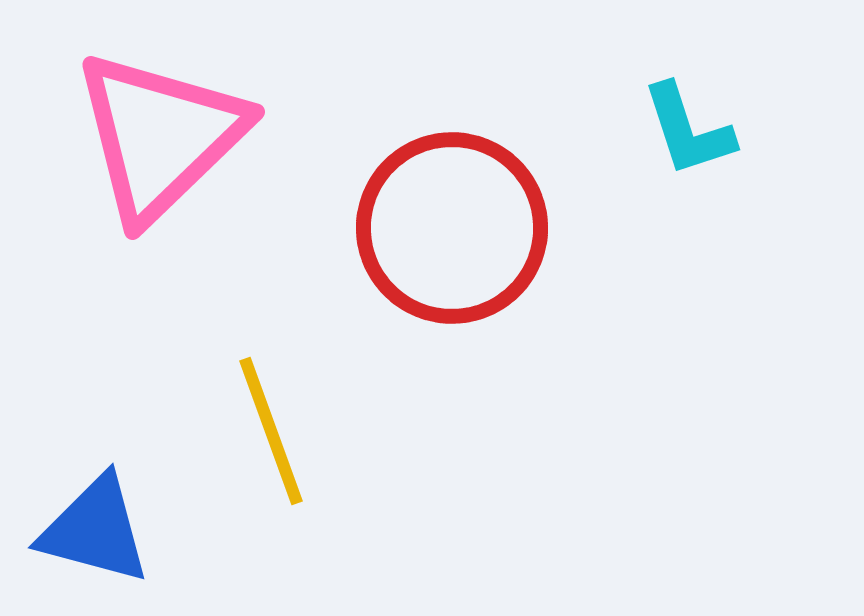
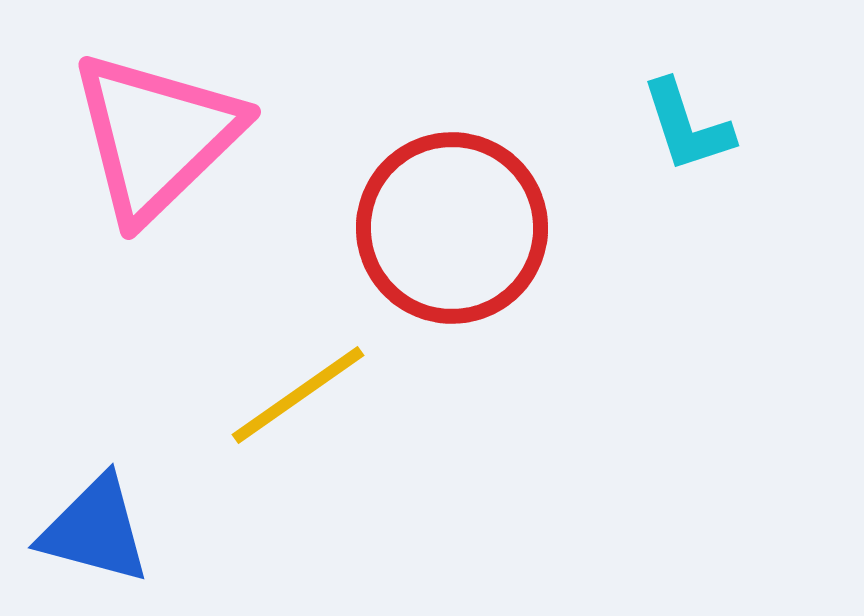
cyan L-shape: moved 1 px left, 4 px up
pink triangle: moved 4 px left
yellow line: moved 27 px right, 36 px up; rotated 75 degrees clockwise
